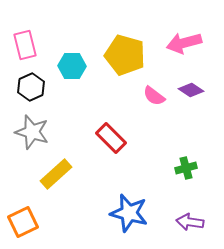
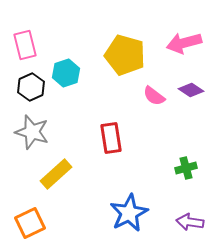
cyan hexagon: moved 6 px left, 7 px down; rotated 20 degrees counterclockwise
red rectangle: rotated 36 degrees clockwise
blue star: rotated 30 degrees clockwise
orange square: moved 7 px right, 1 px down
